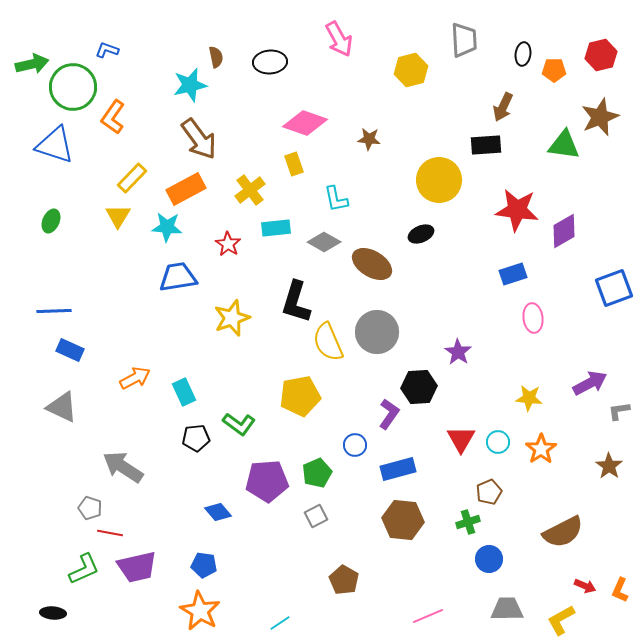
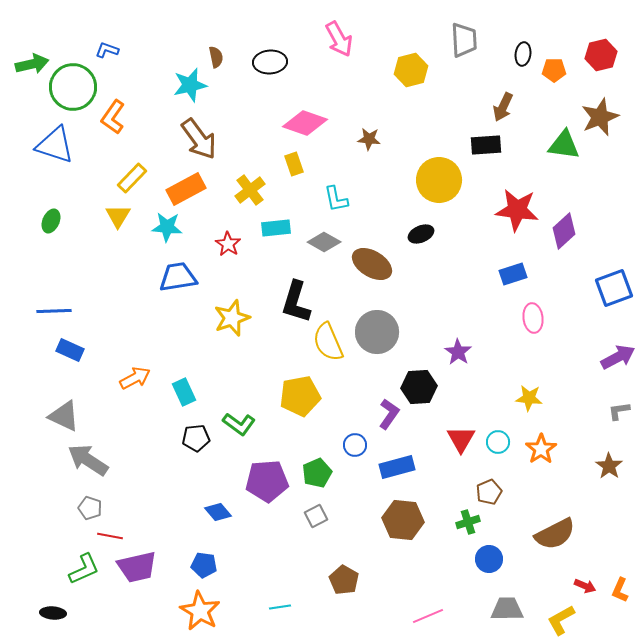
purple diamond at (564, 231): rotated 12 degrees counterclockwise
purple arrow at (590, 383): moved 28 px right, 26 px up
gray triangle at (62, 407): moved 2 px right, 9 px down
gray arrow at (123, 467): moved 35 px left, 7 px up
blue rectangle at (398, 469): moved 1 px left, 2 px up
brown semicircle at (563, 532): moved 8 px left, 2 px down
red line at (110, 533): moved 3 px down
cyan line at (280, 623): moved 16 px up; rotated 25 degrees clockwise
